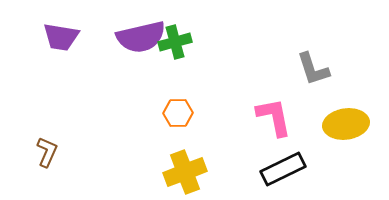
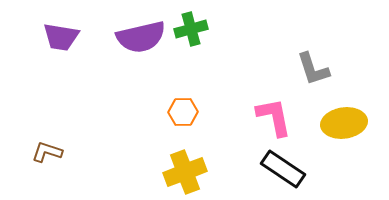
green cross: moved 16 px right, 13 px up
orange hexagon: moved 5 px right, 1 px up
yellow ellipse: moved 2 px left, 1 px up
brown L-shape: rotated 96 degrees counterclockwise
black rectangle: rotated 60 degrees clockwise
